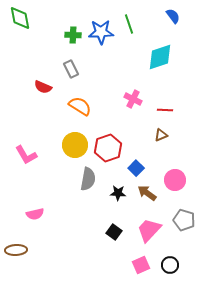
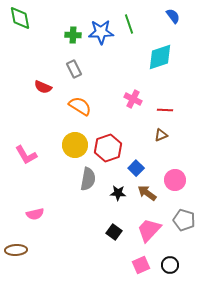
gray rectangle: moved 3 px right
